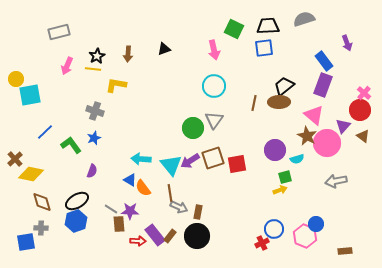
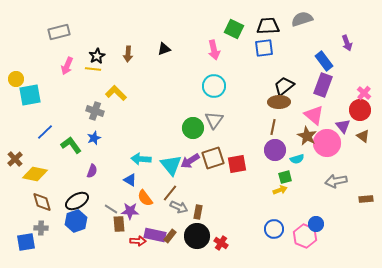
gray semicircle at (304, 19): moved 2 px left
yellow L-shape at (116, 85): moved 8 px down; rotated 35 degrees clockwise
brown line at (254, 103): moved 19 px right, 24 px down
purple triangle at (343, 126): rotated 21 degrees counterclockwise
yellow diamond at (31, 174): moved 4 px right
orange semicircle at (143, 188): moved 2 px right, 10 px down
brown line at (170, 193): rotated 48 degrees clockwise
purple rectangle at (155, 235): rotated 40 degrees counterclockwise
red cross at (262, 243): moved 41 px left; rotated 32 degrees counterclockwise
brown rectangle at (345, 251): moved 21 px right, 52 px up
